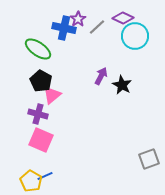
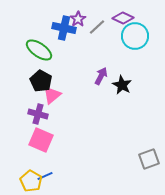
green ellipse: moved 1 px right, 1 px down
